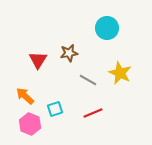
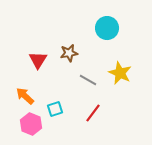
red line: rotated 30 degrees counterclockwise
pink hexagon: moved 1 px right
